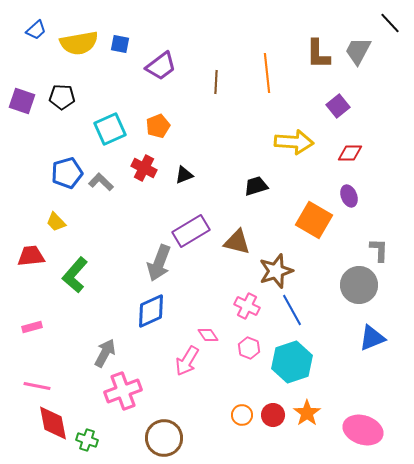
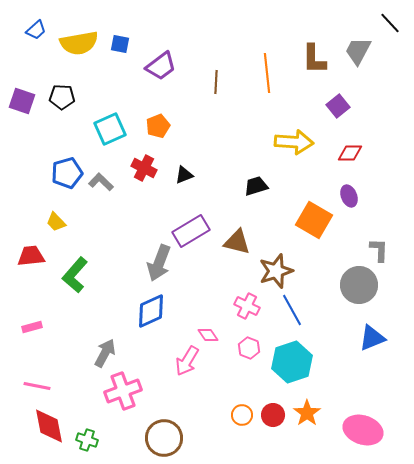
brown L-shape at (318, 54): moved 4 px left, 5 px down
red diamond at (53, 423): moved 4 px left, 3 px down
